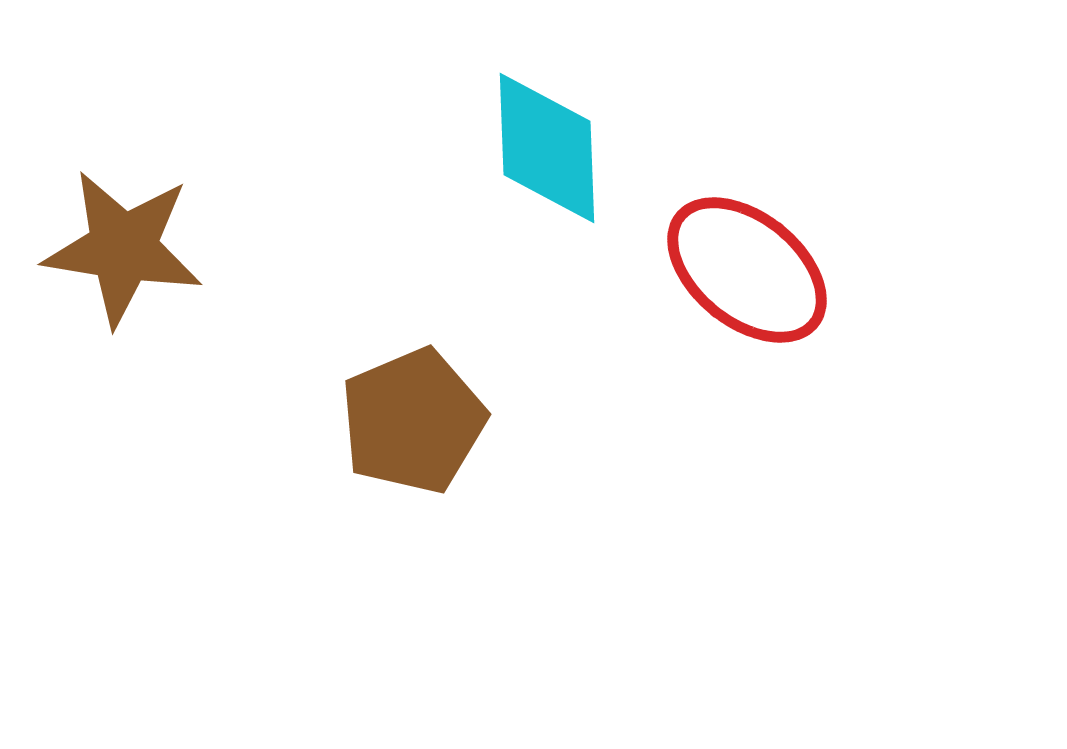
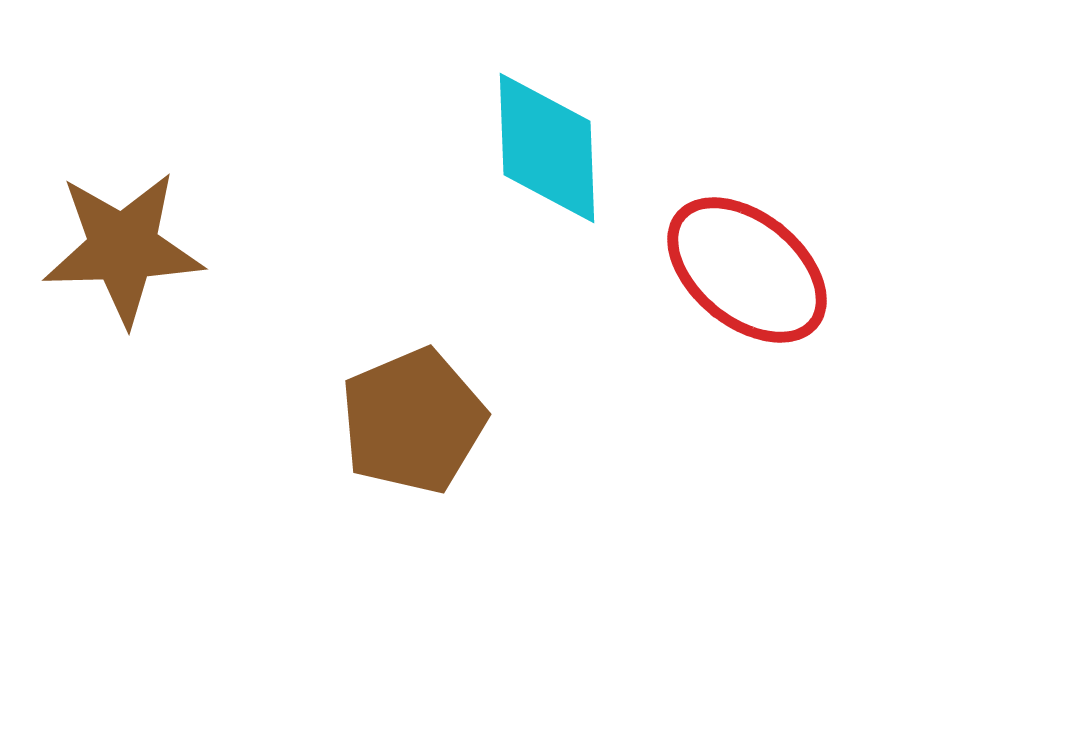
brown star: rotated 11 degrees counterclockwise
